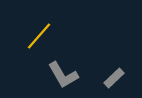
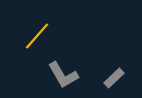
yellow line: moved 2 px left
